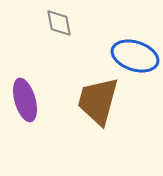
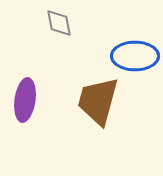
blue ellipse: rotated 18 degrees counterclockwise
purple ellipse: rotated 24 degrees clockwise
